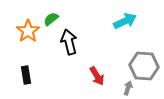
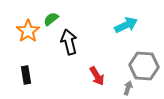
cyan arrow: moved 1 px right, 4 px down
